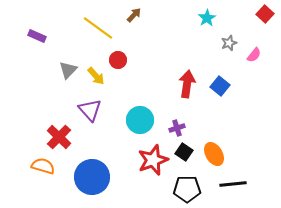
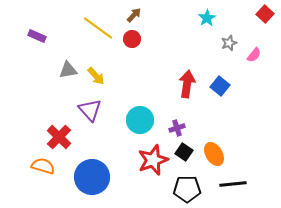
red circle: moved 14 px right, 21 px up
gray triangle: rotated 36 degrees clockwise
